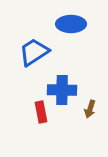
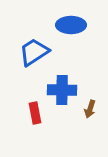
blue ellipse: moved 1 px down
red rectangle: moved 6 px left, 1 px down
